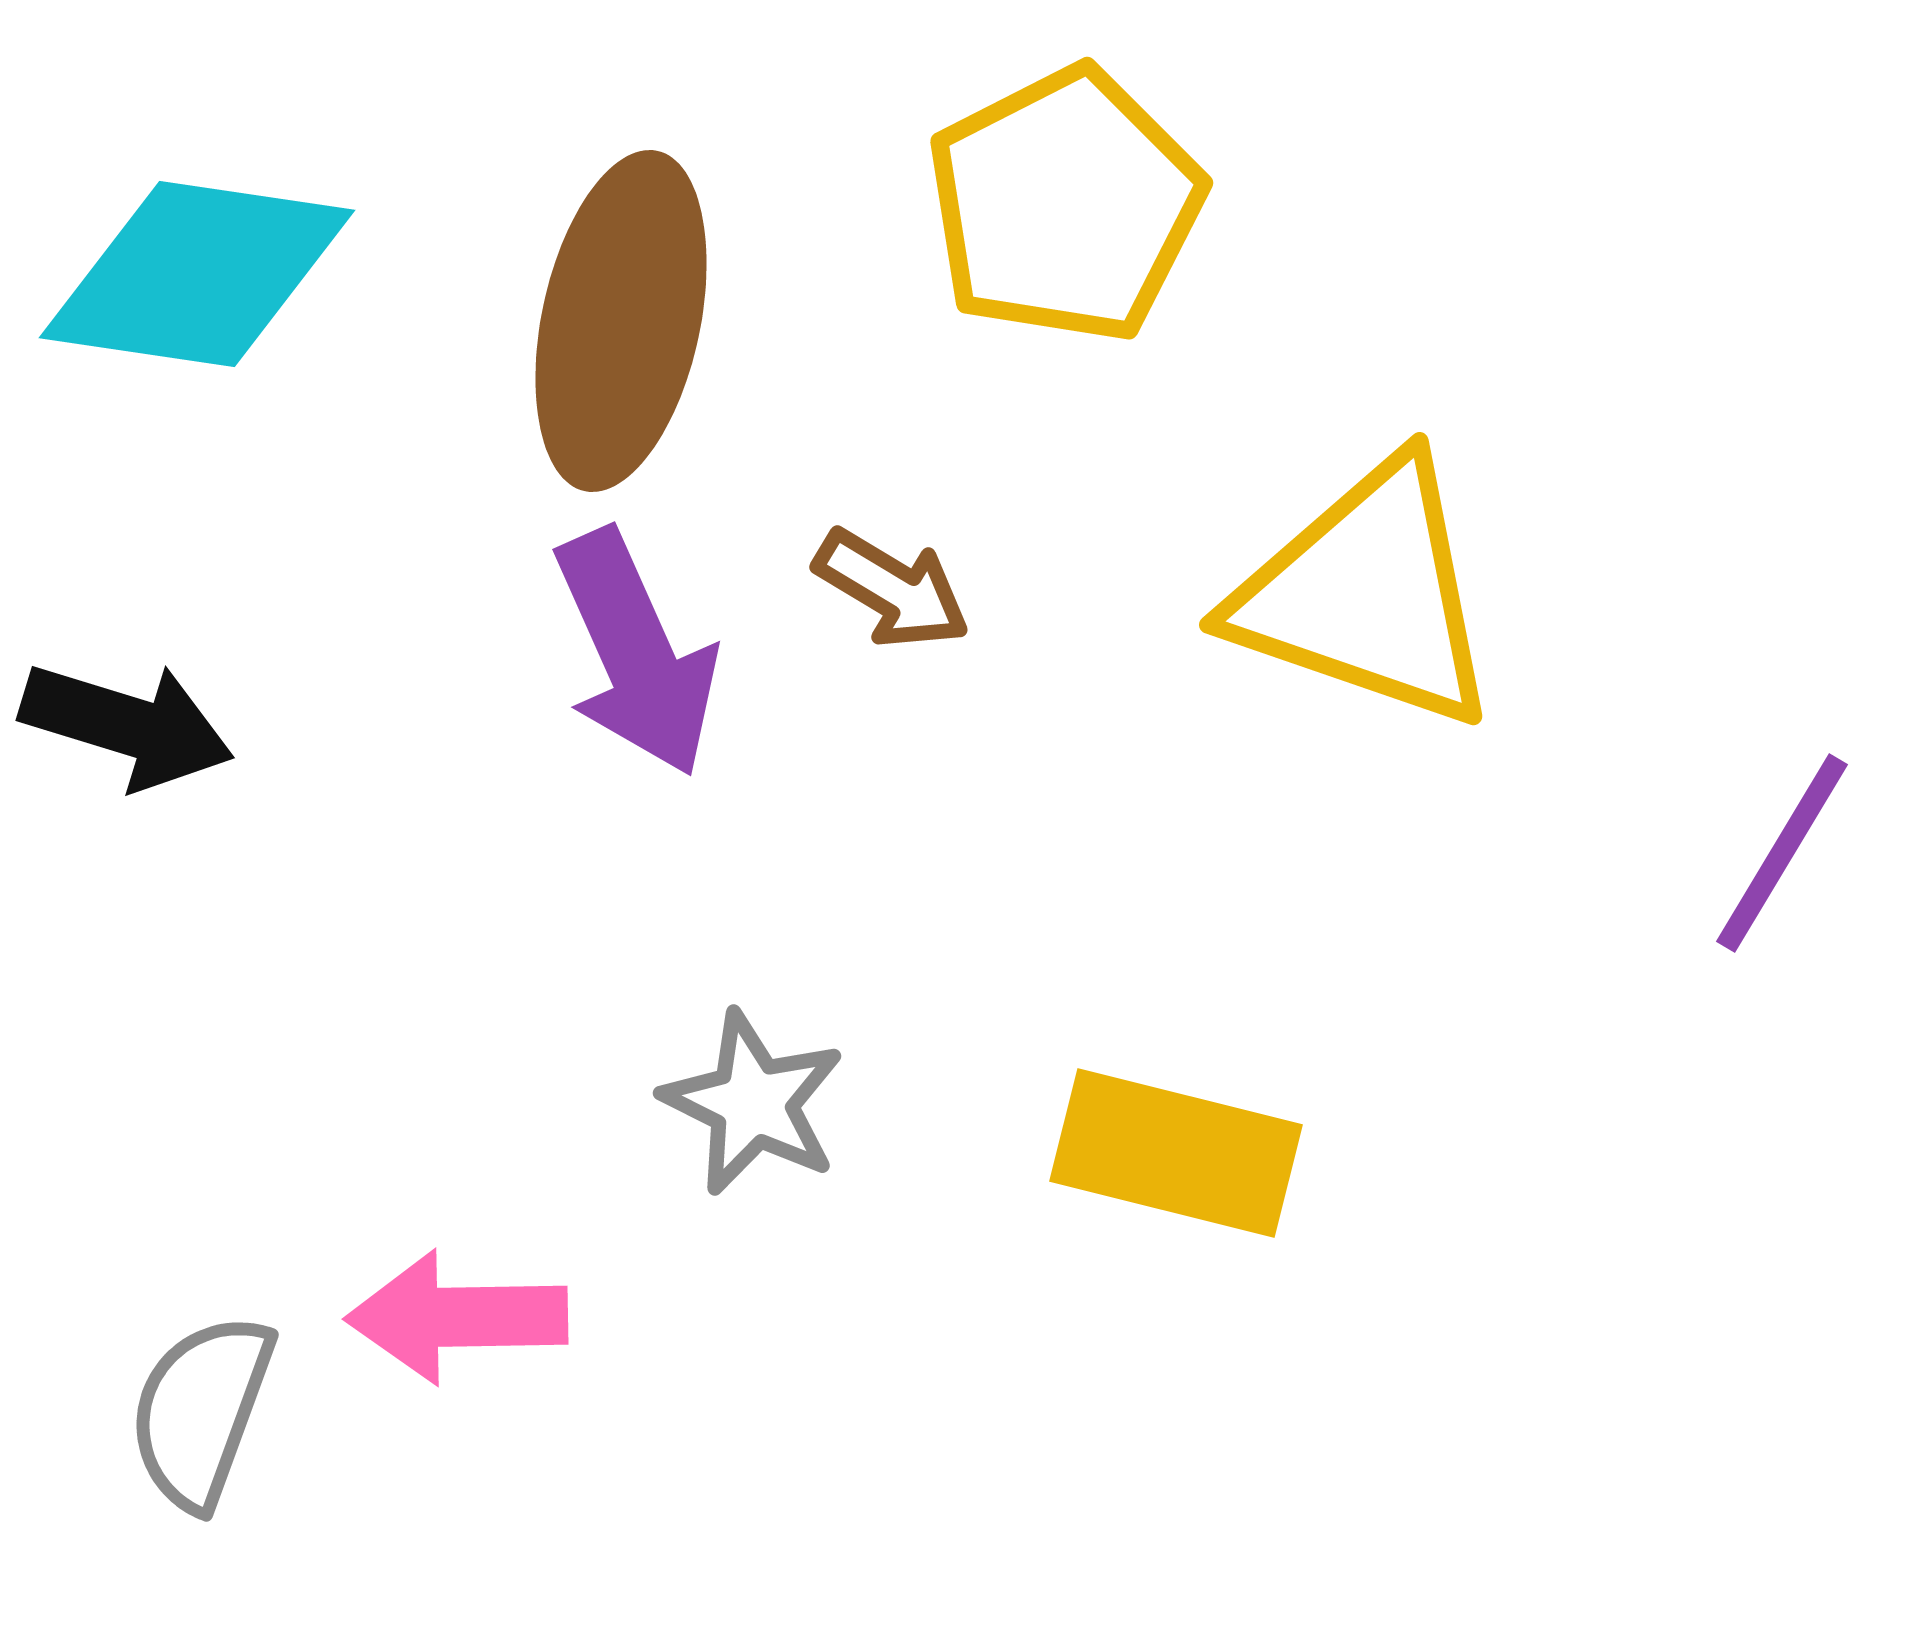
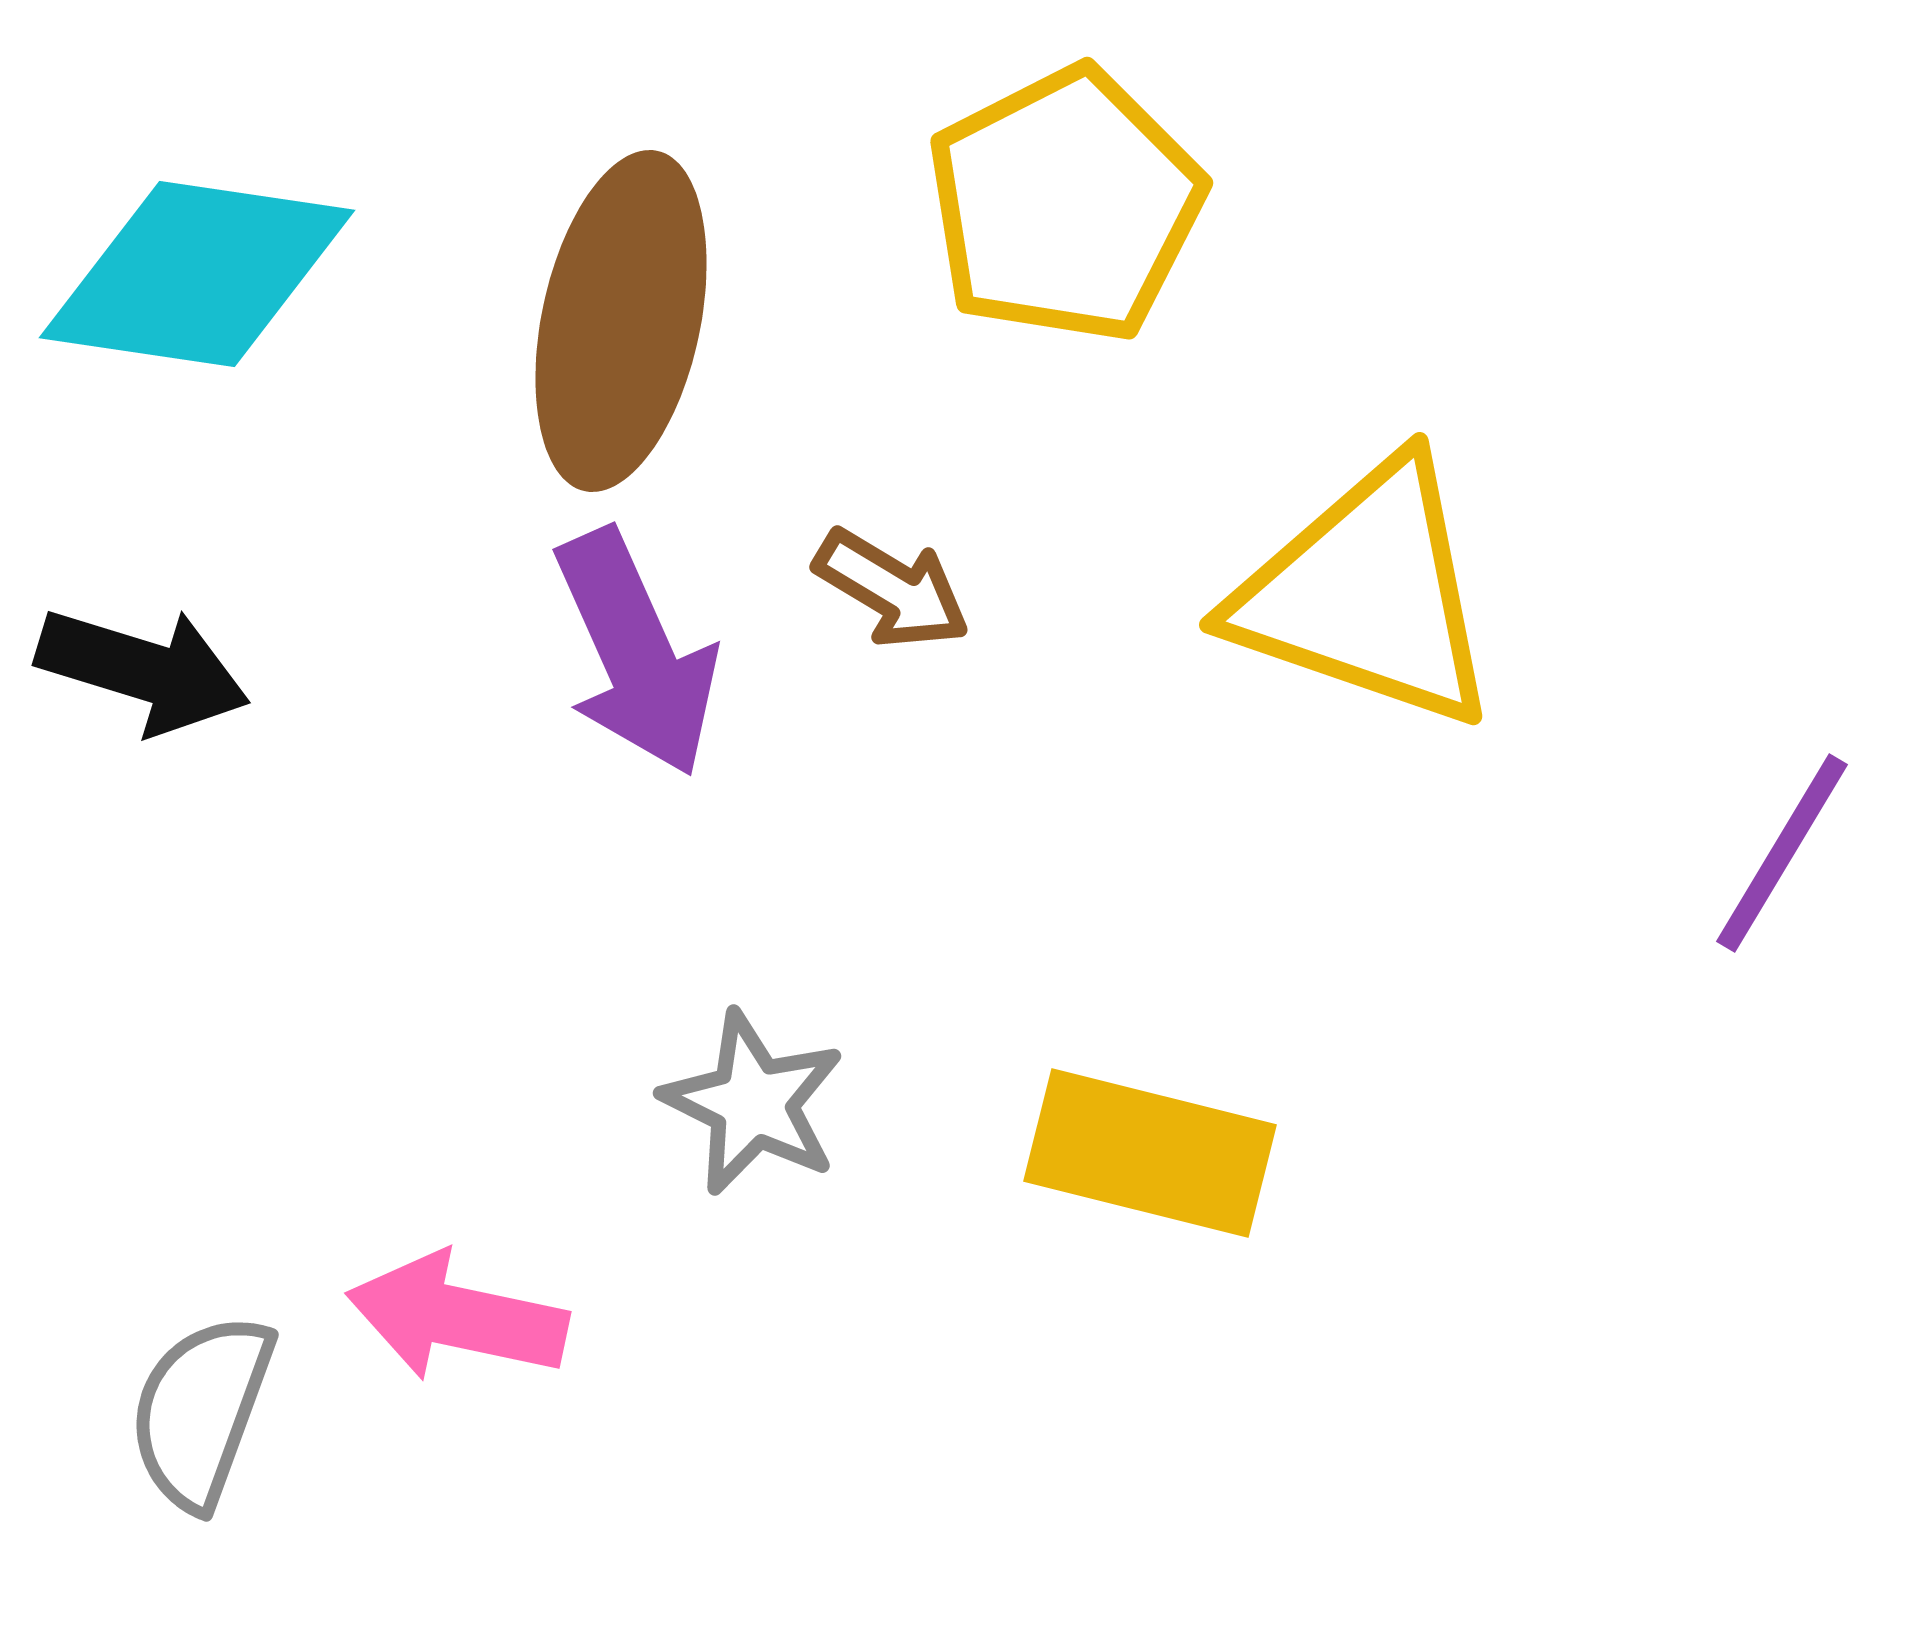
black arrow: moved 16 px right, 55 px up
yellow rectangle: moved 26 px left
pink arrow: rotated 13 degrees clockwise
